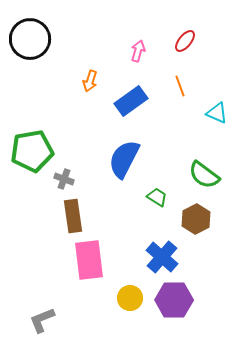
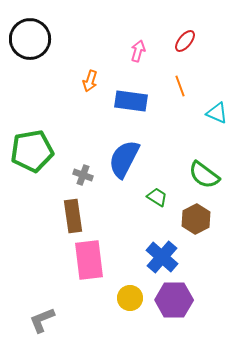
blue rectangle: rotated 44 degrees clockwise
gray cross: moved 19 px right, 4 px up
